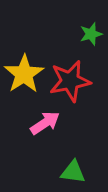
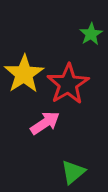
green star: rotated 15 degrees counterclockwise
red star: moved 2 px left, 3 px down; rotated 21 degrees counterclockwise
green triangle: rotated 48 degrees counterclockwise
